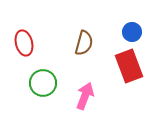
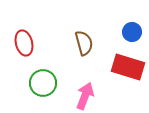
brown semicircle: rotated 30 degrees counterclockwise
red rectangle: moved 1 px left, 1 px down; rotated 52 degrees counterclockwise
